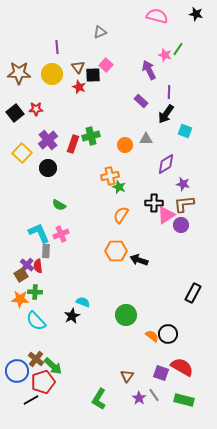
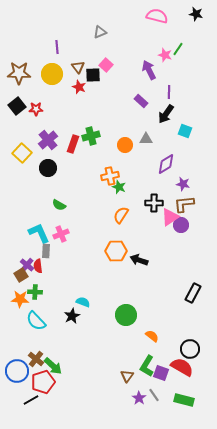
black square at (15, 113): moved 2 px right, 7 px up
pink triangle at (166, 215): moved 4 px right, 2 px down
black circle at (168, 334): moved 22 px right, 15 px down
green L-shape at (99, 399): moved 48 px right, 33 px up
